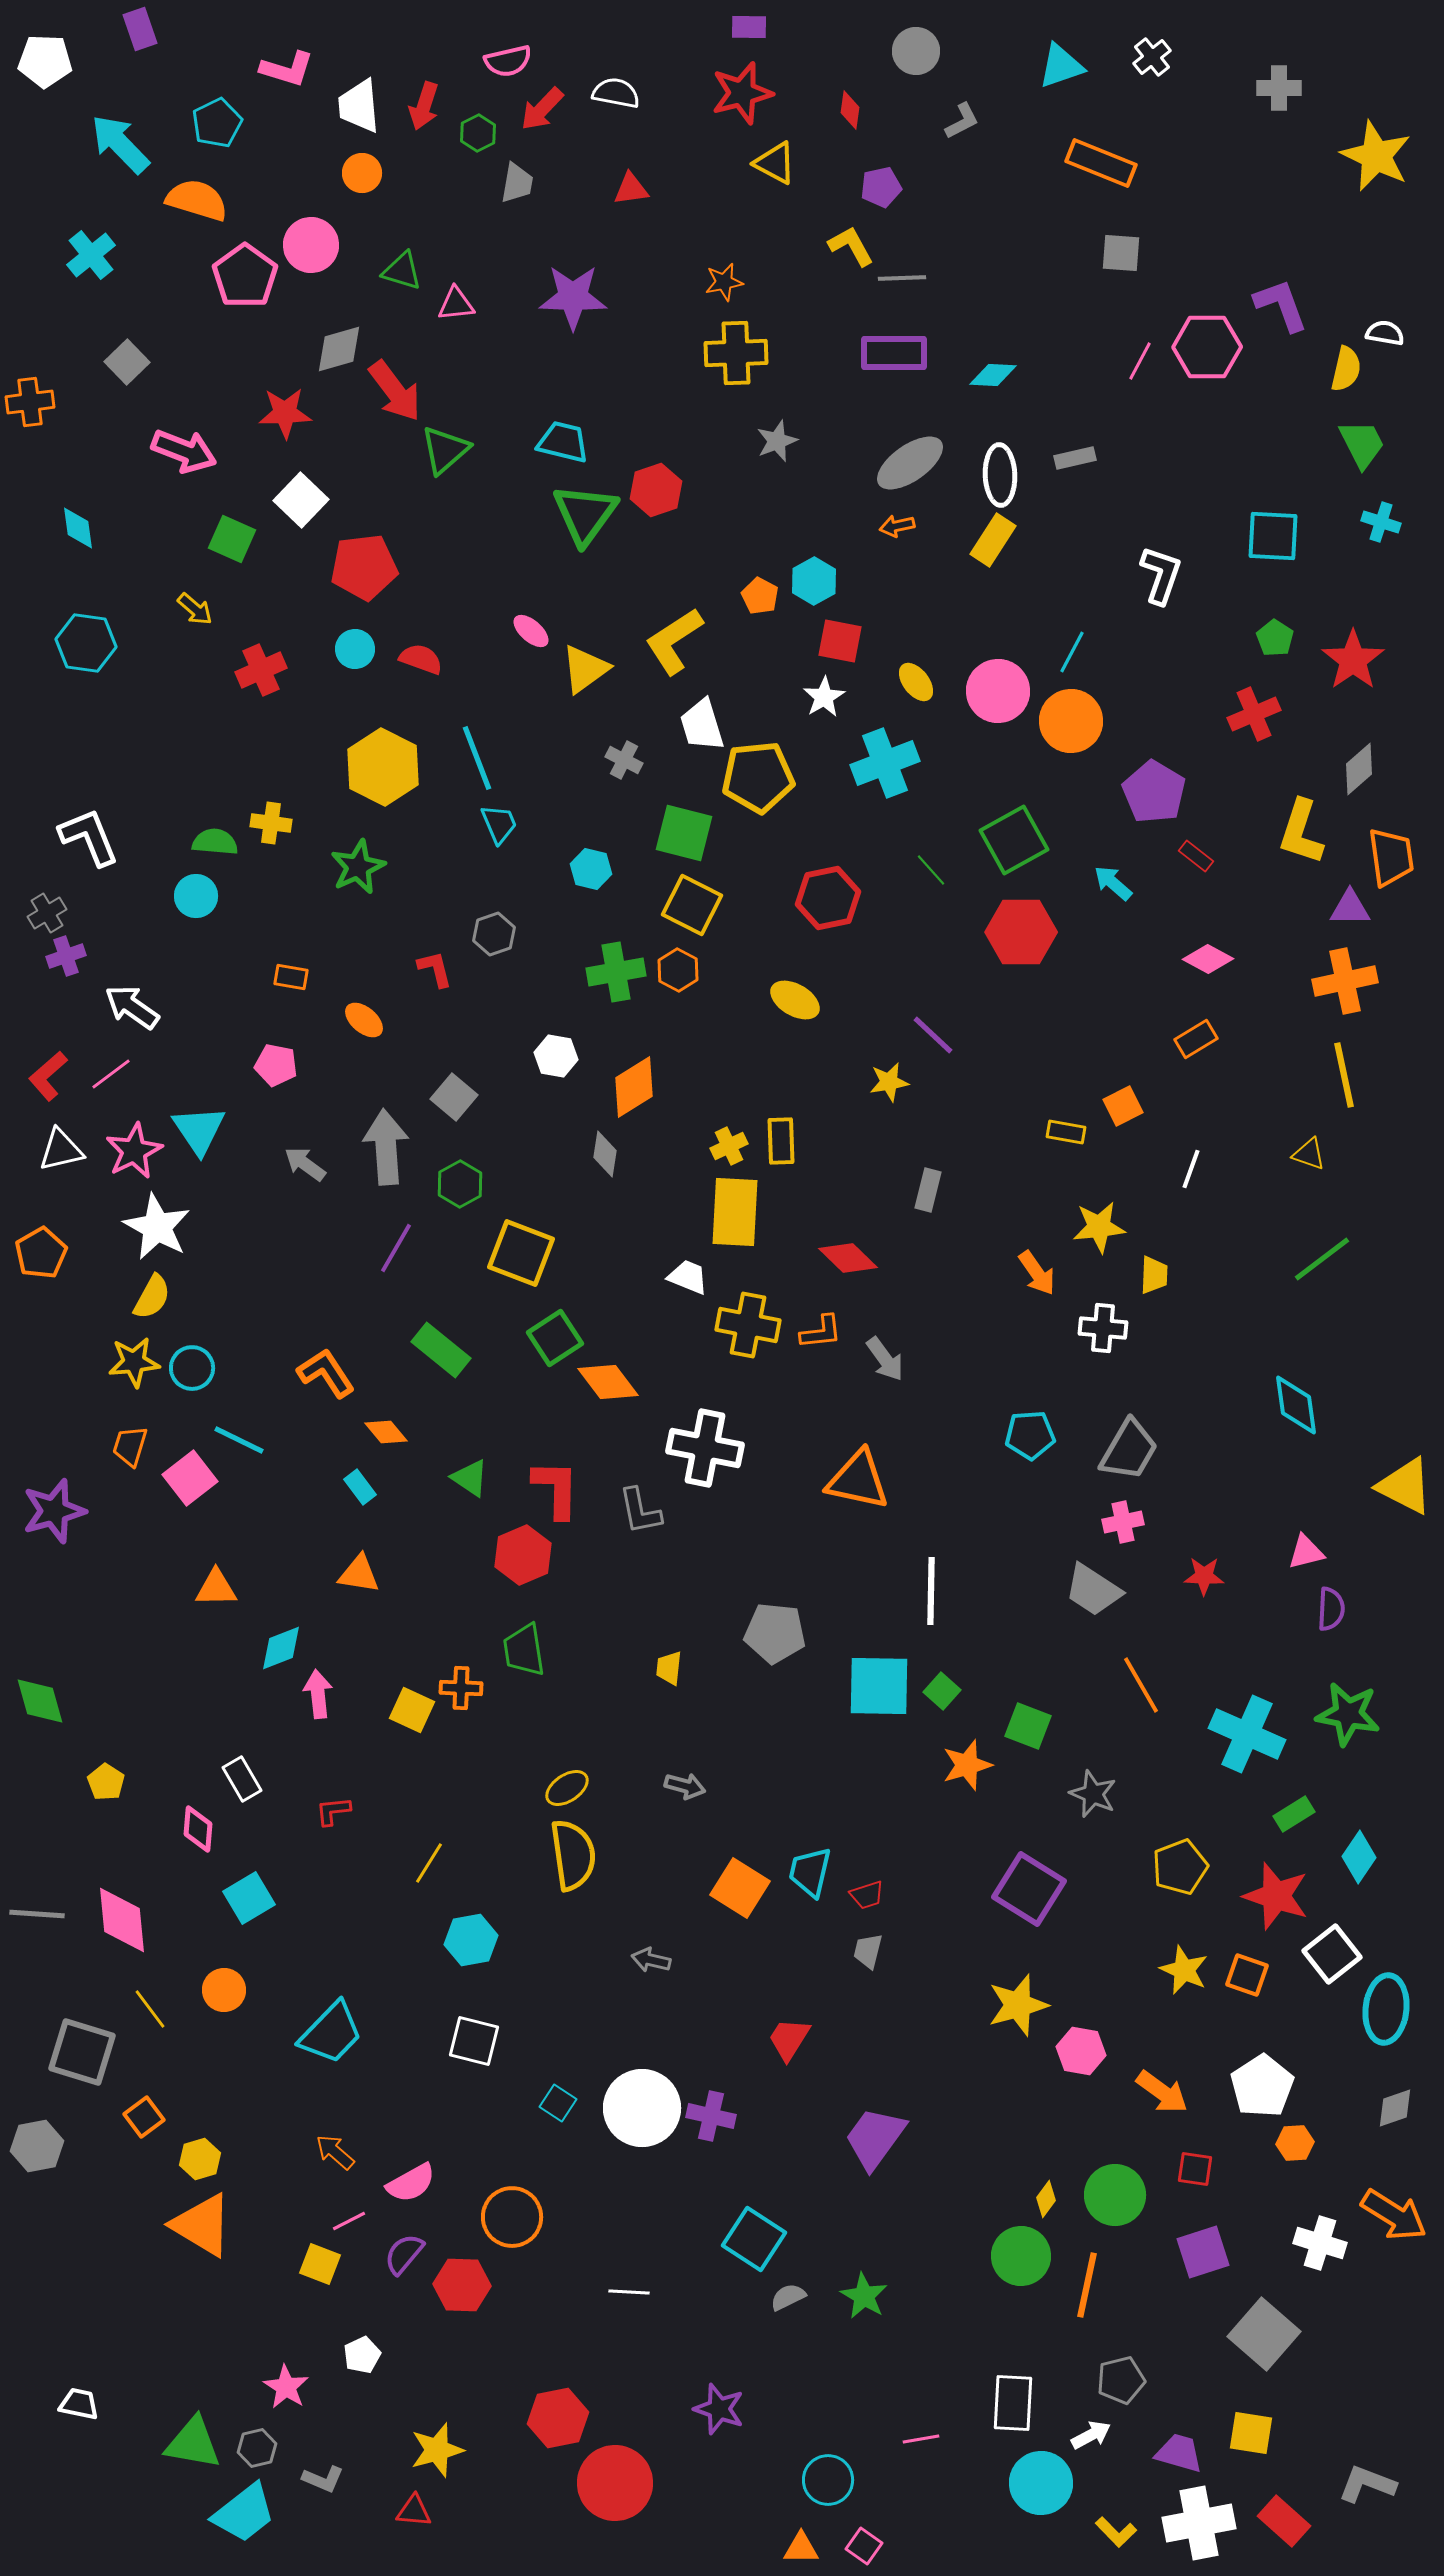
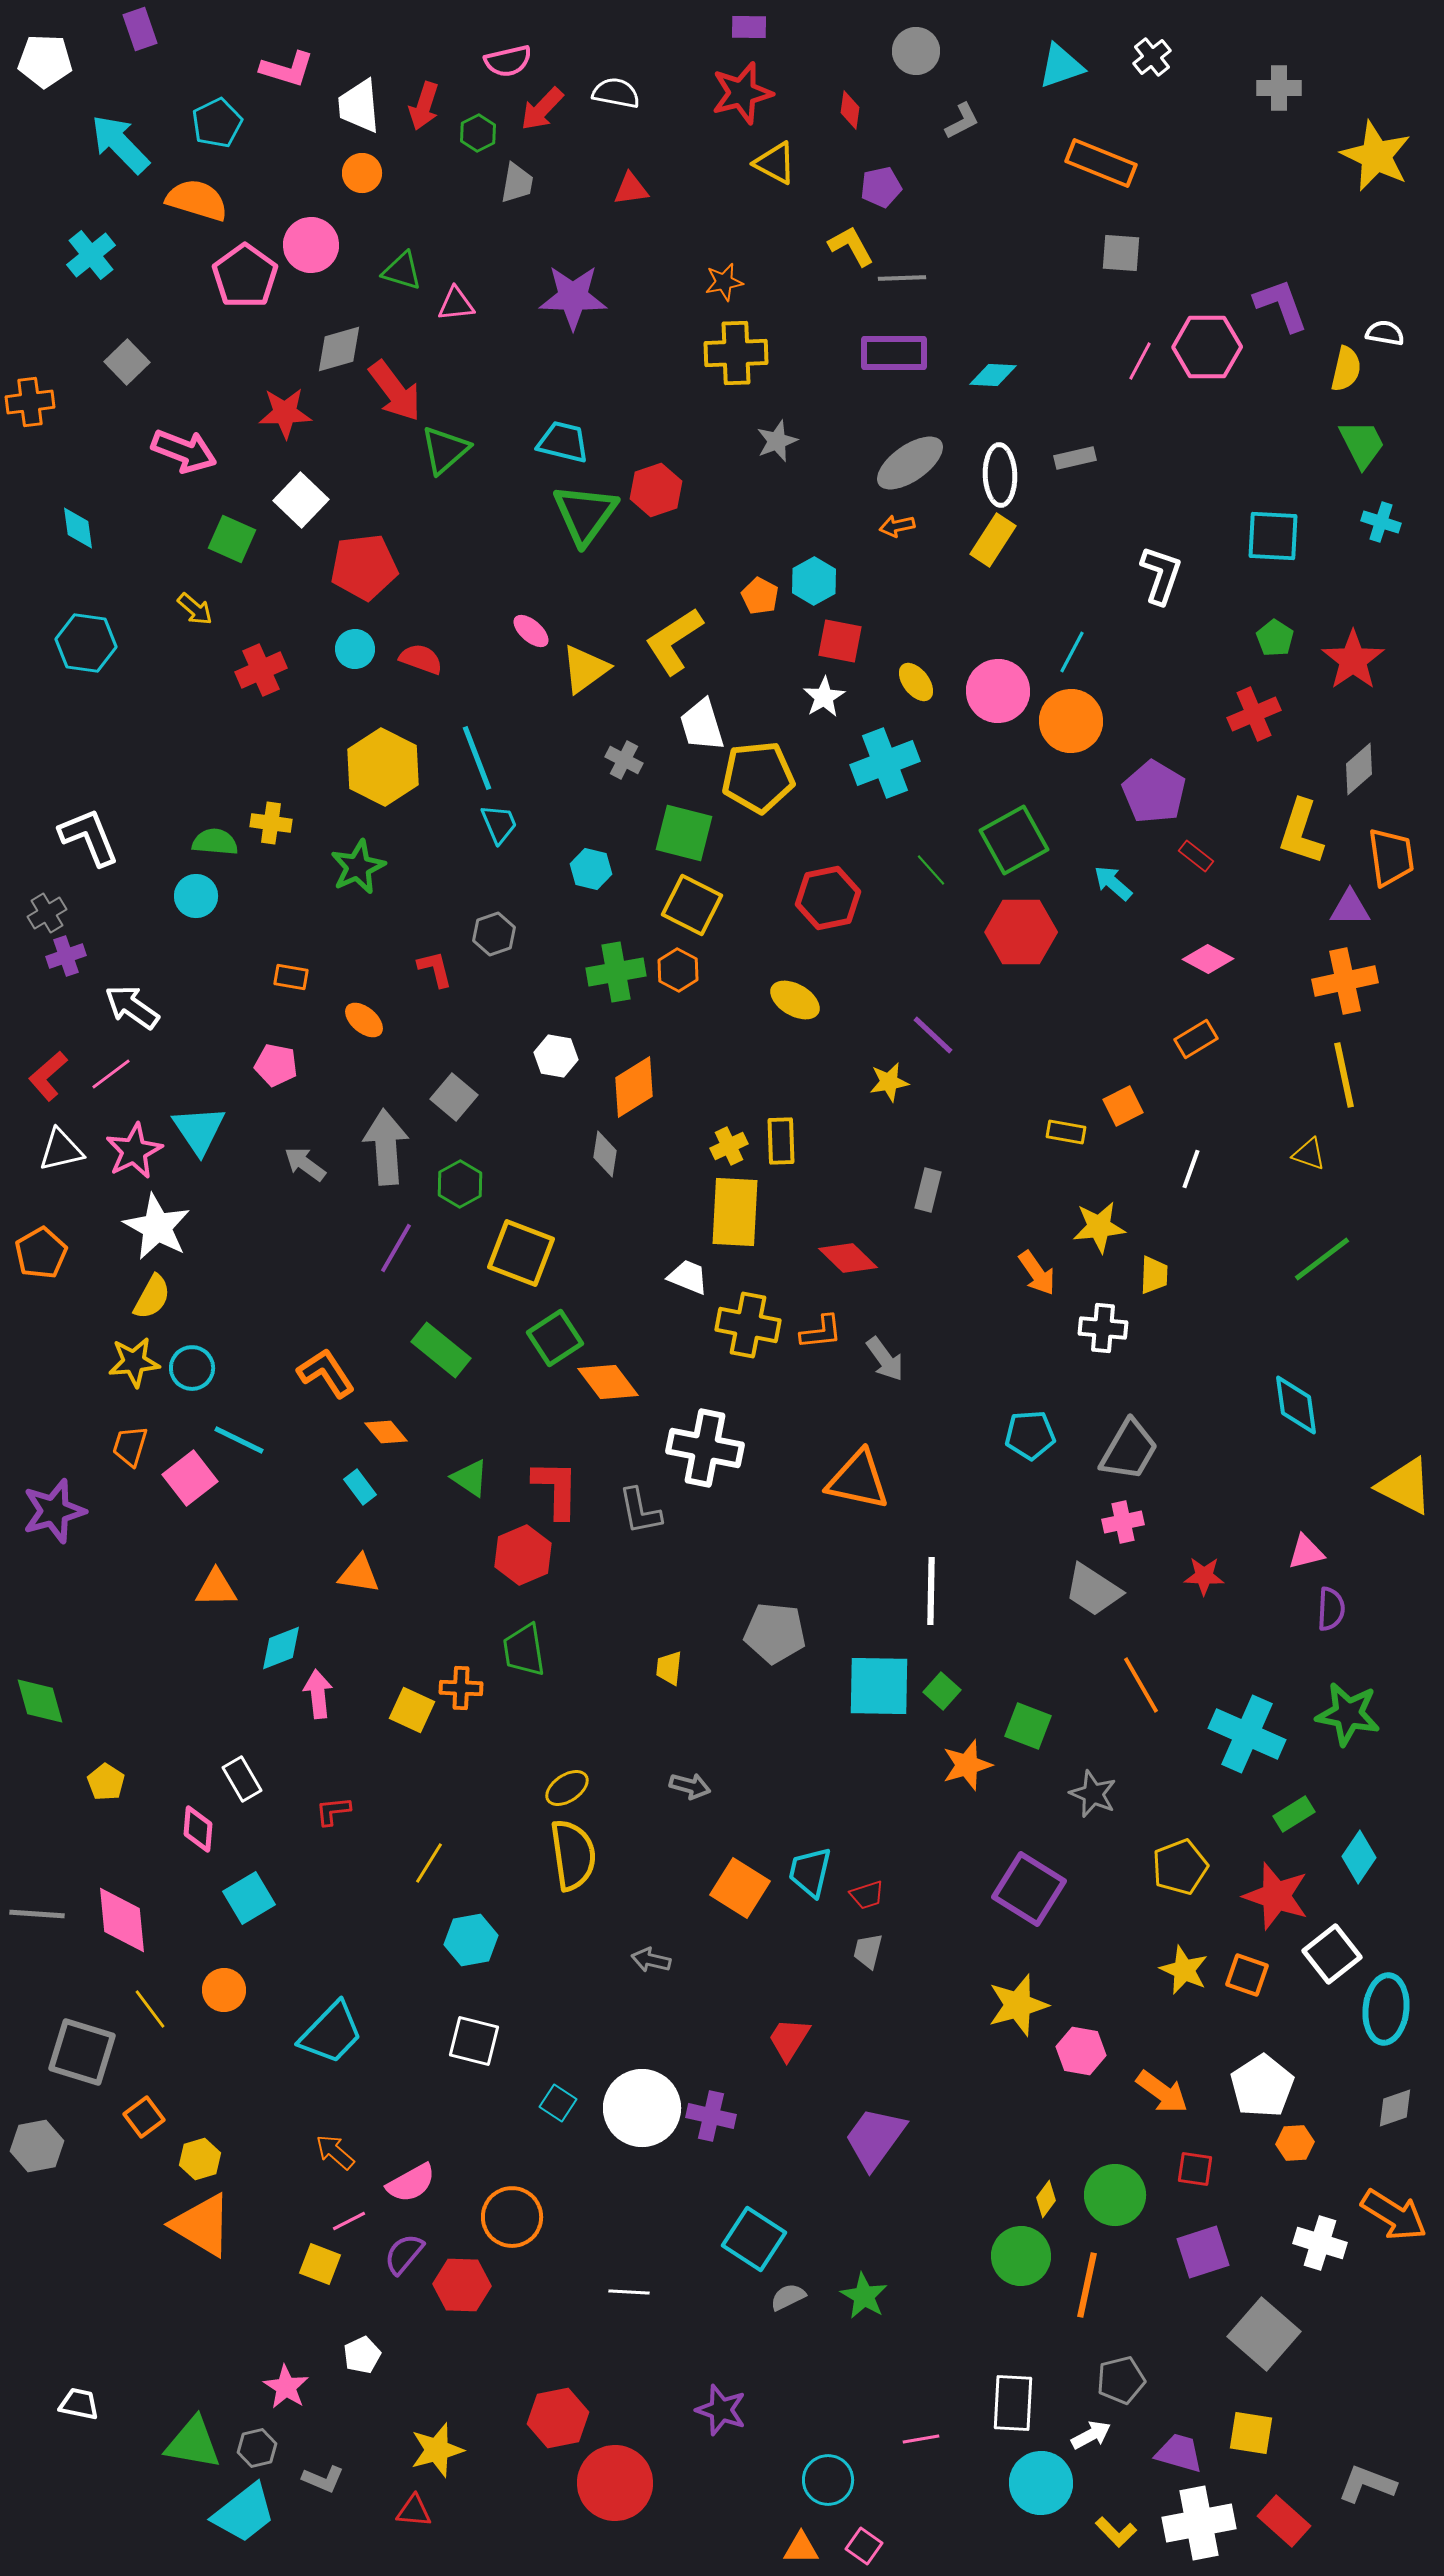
gray arrow at (685, 1786): moved 5 px right
purple star at (719, 2409): moved 2 px right, 1 px down
